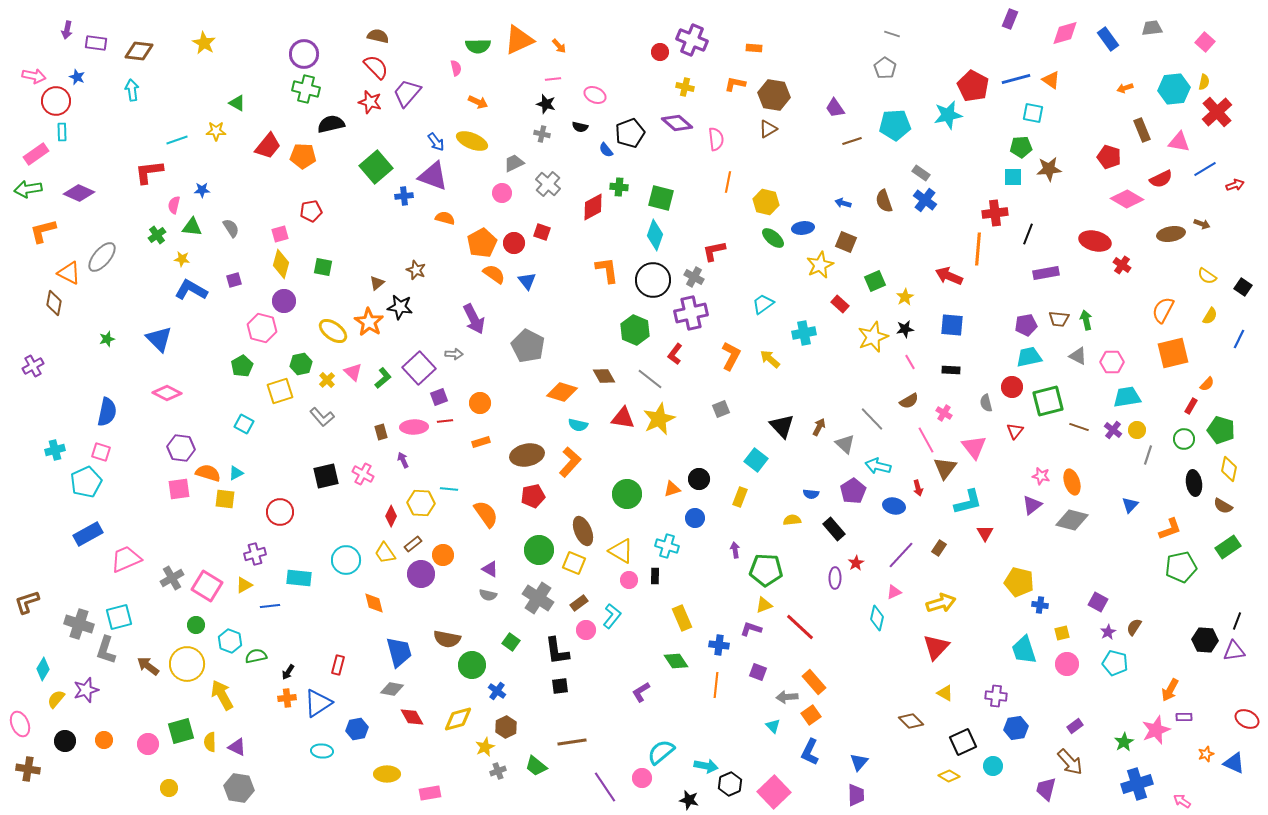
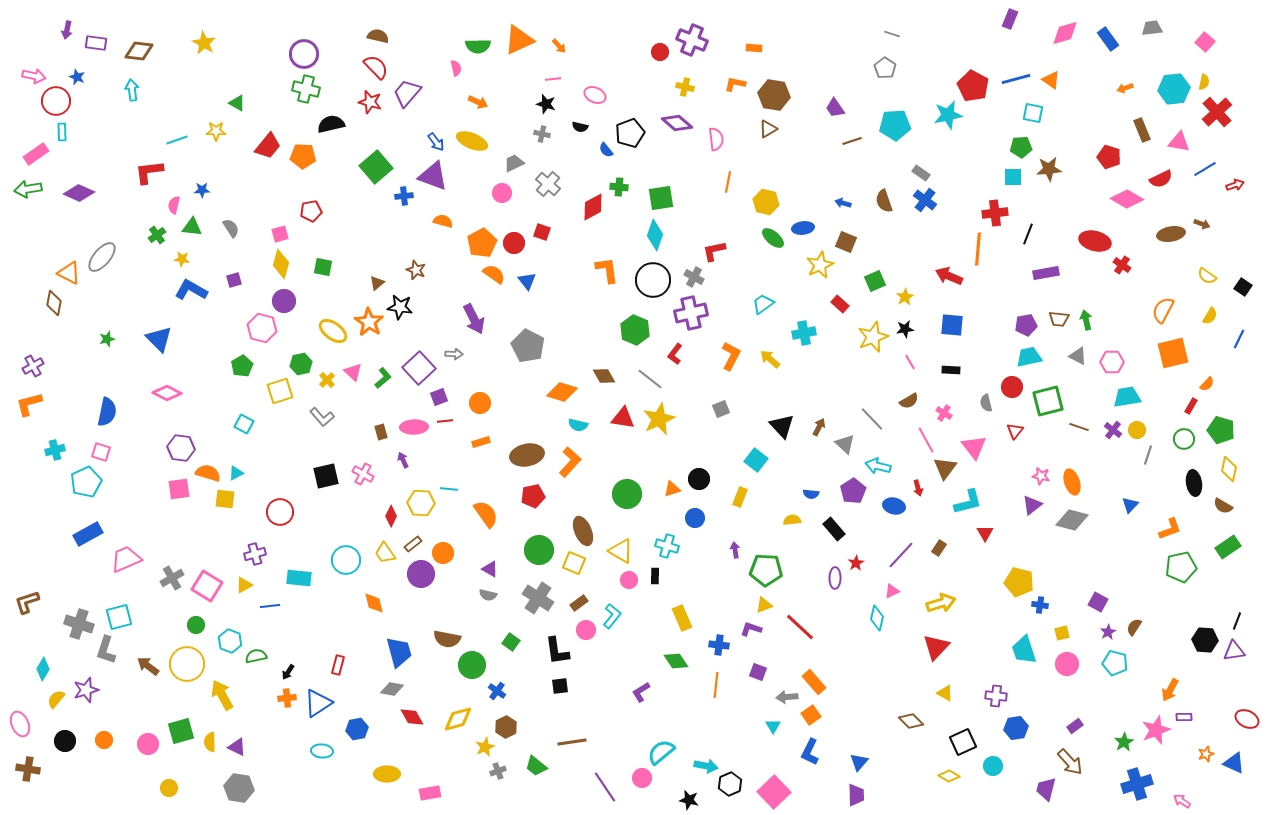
green square at (661, 198): rotated 24 degrees counterclockwise
orange semicircle at (445, 218): moved 2 px left, 3 px down
orange L-shape at (43, 231): moved 14 px left, 173 px down
orange circle at (443, 555): moved 2 px up
pink triangle at (894, 592): moved 2 px left, 1 px up
cyan triangle at (773, 726): rotated 14 degrees clockwise
